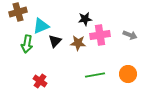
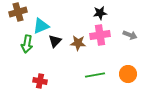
black star: moved 15 px right, 6 px up
red cross: rotated 24 degrees counterclockwise
